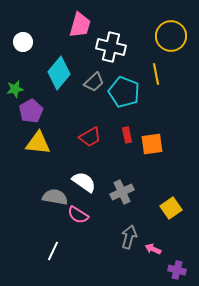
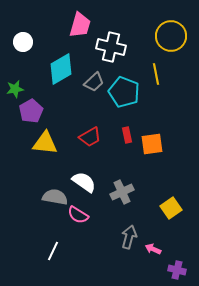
cyan diamond: moved 2 px right, 4 px up; rotated 20 degrees clockwise
yellow triangle: moved 7 px right
